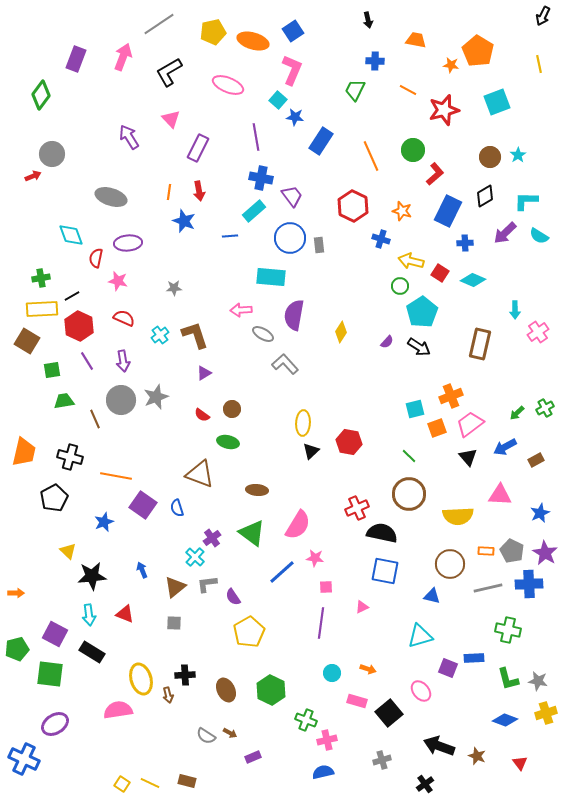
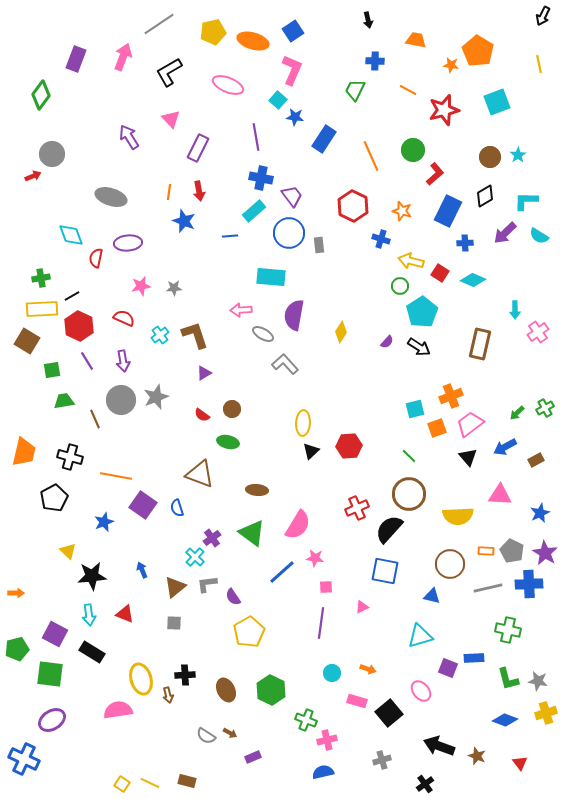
blue rectangle at (321, 141): moved 3 px right, 2 px up
blue circle at (290, 238): moved 1 px left, 5 px up
pink star at (118, 281): moved 23 px right, 5 px down; rotated 24 degrees counterclockwise
red hexagon at (349, 442): moved 4 px down; rotated 15 degrees counterclockwise
black semicircle at (382, 533): moved 7 px right, 4 px up; rotated 60 degrees counterclockwise
purple ellipse at (55, 724): moved 3 px left, 4 px up
